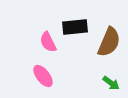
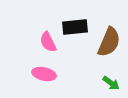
pink ellipse: moved 1 px right, 2 px up; rotated 40 degrees counterclockwise
